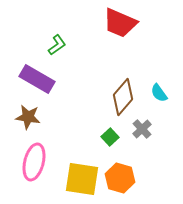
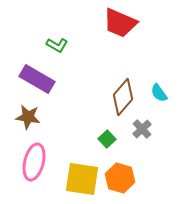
green L-shape: rotated 65 degrees clockwise
green square: moved 3 px left, 2 px down
